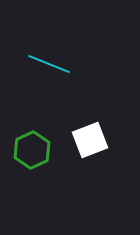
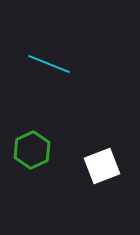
white square: moved 12 px right, 26 px down
